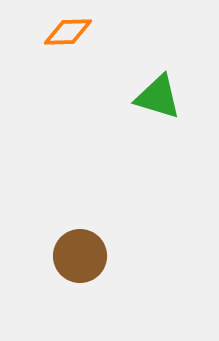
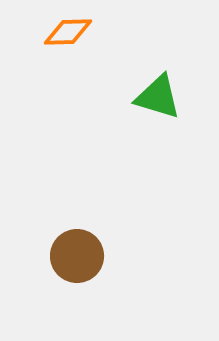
brown circle: moved 3 px left
